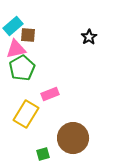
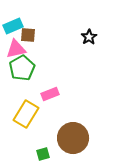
cyan rectangle: rotated 18 degrees clockwise
